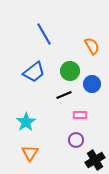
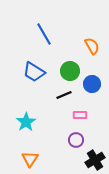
blue trapezoid: rotated 70 degrees clockwise
orange triangle: moved 6 px down
